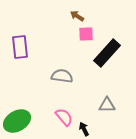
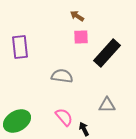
pink square: moved 5 px left, 3 px down
